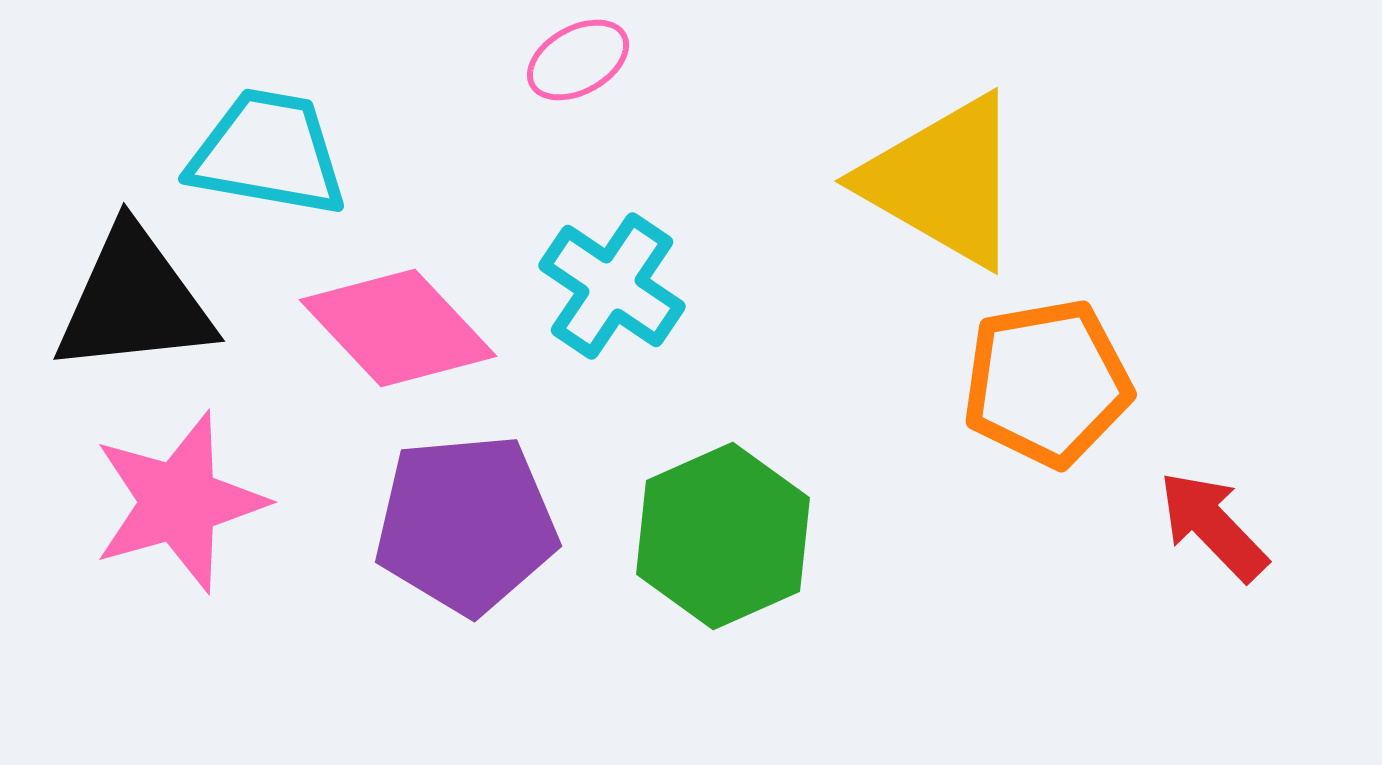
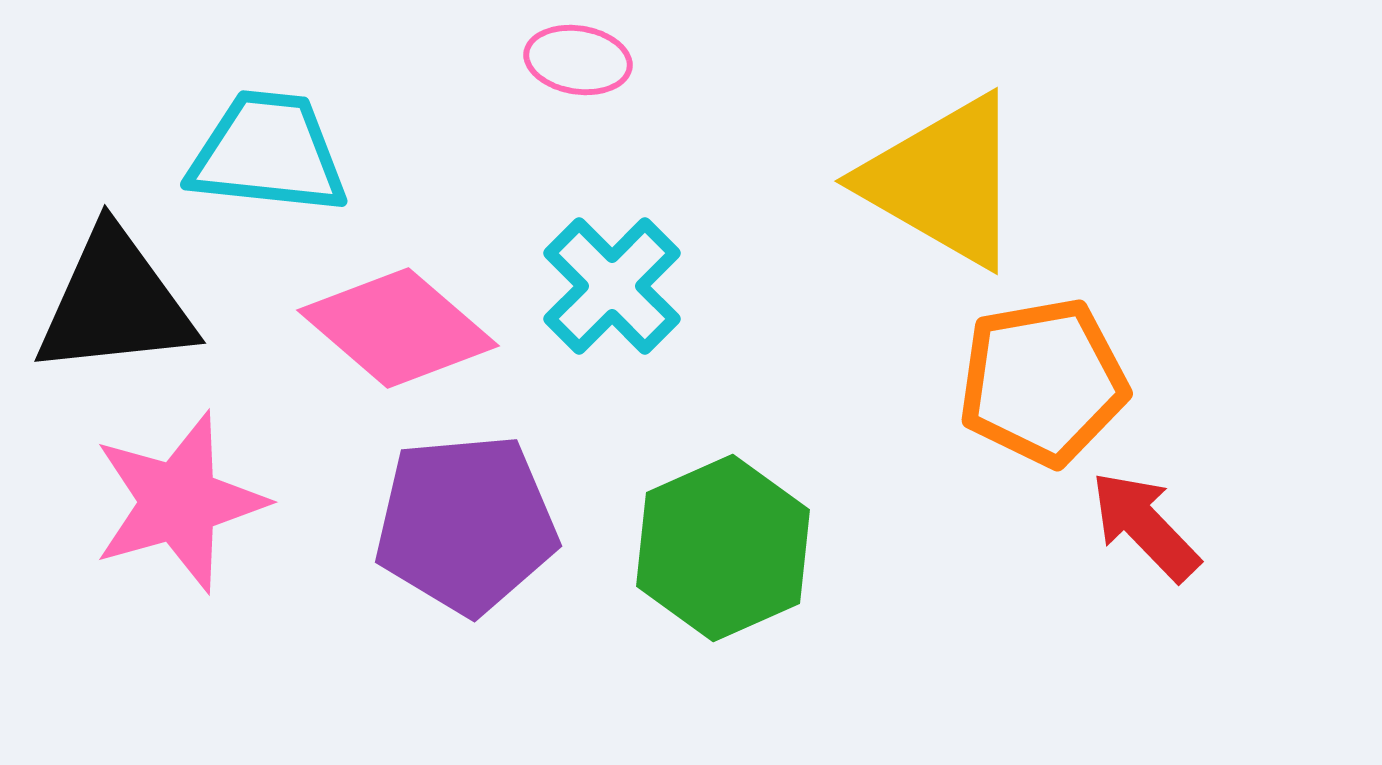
pink ellipse: rotated 38 degrees clockwise
cyan trapezoid: rotated 4 degrees counterclockwise
cyan cross: rotated 11 degrees clockwise
black triangle: moved 19 px left, 2 px down
pink diamond: rotated 6 degrees counterclockwise
orange pentagon: moved 4 px left, 1 px up
red arrow: moved 68 px left
green hexagon: moved 12 px down
